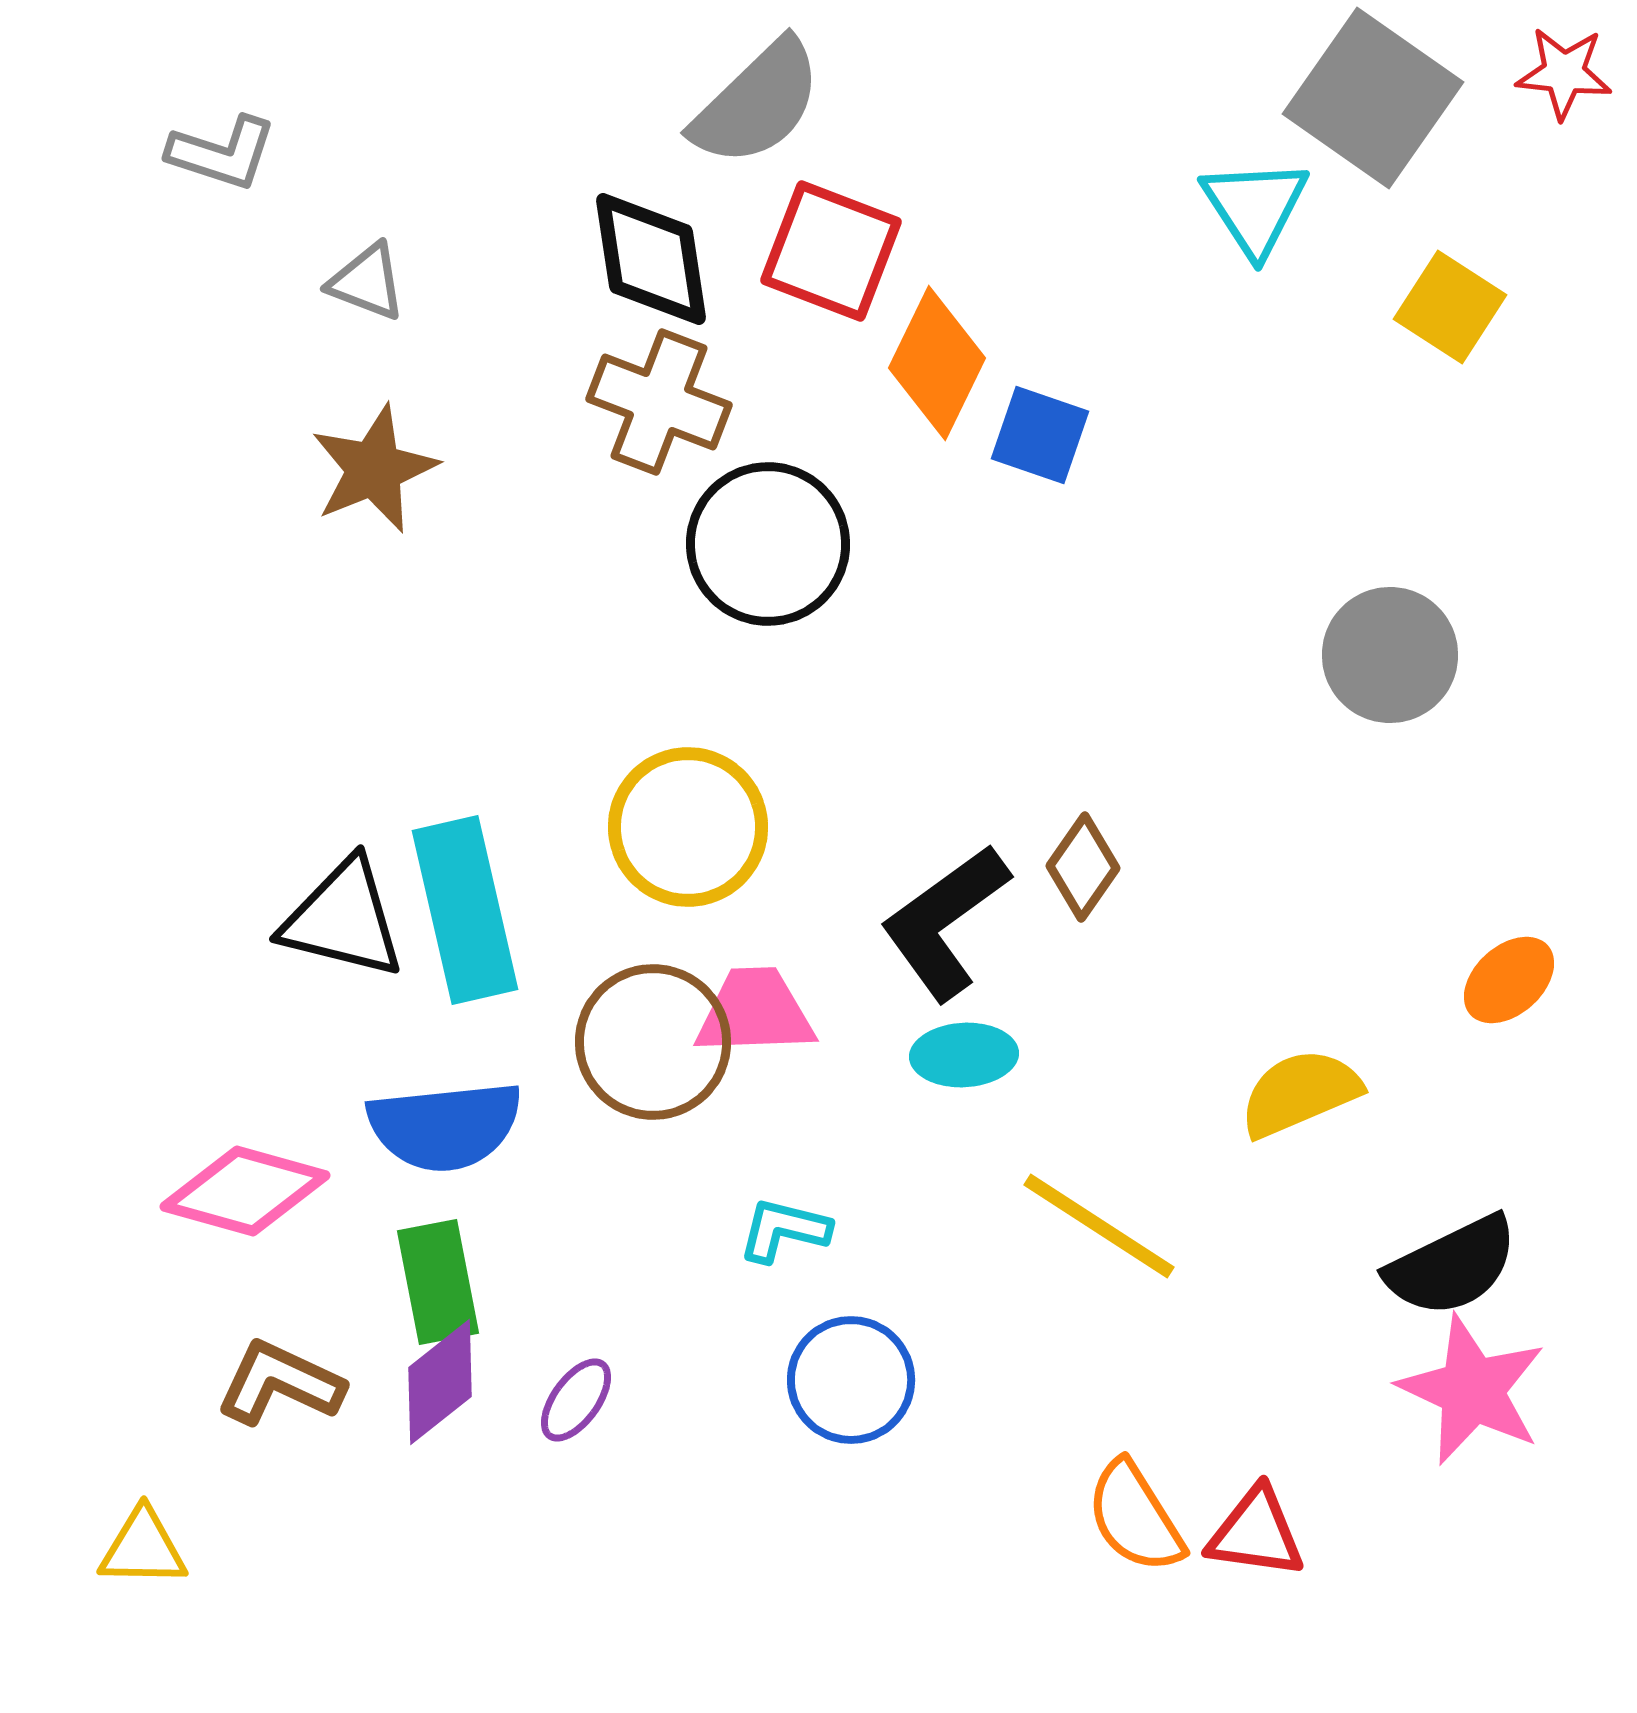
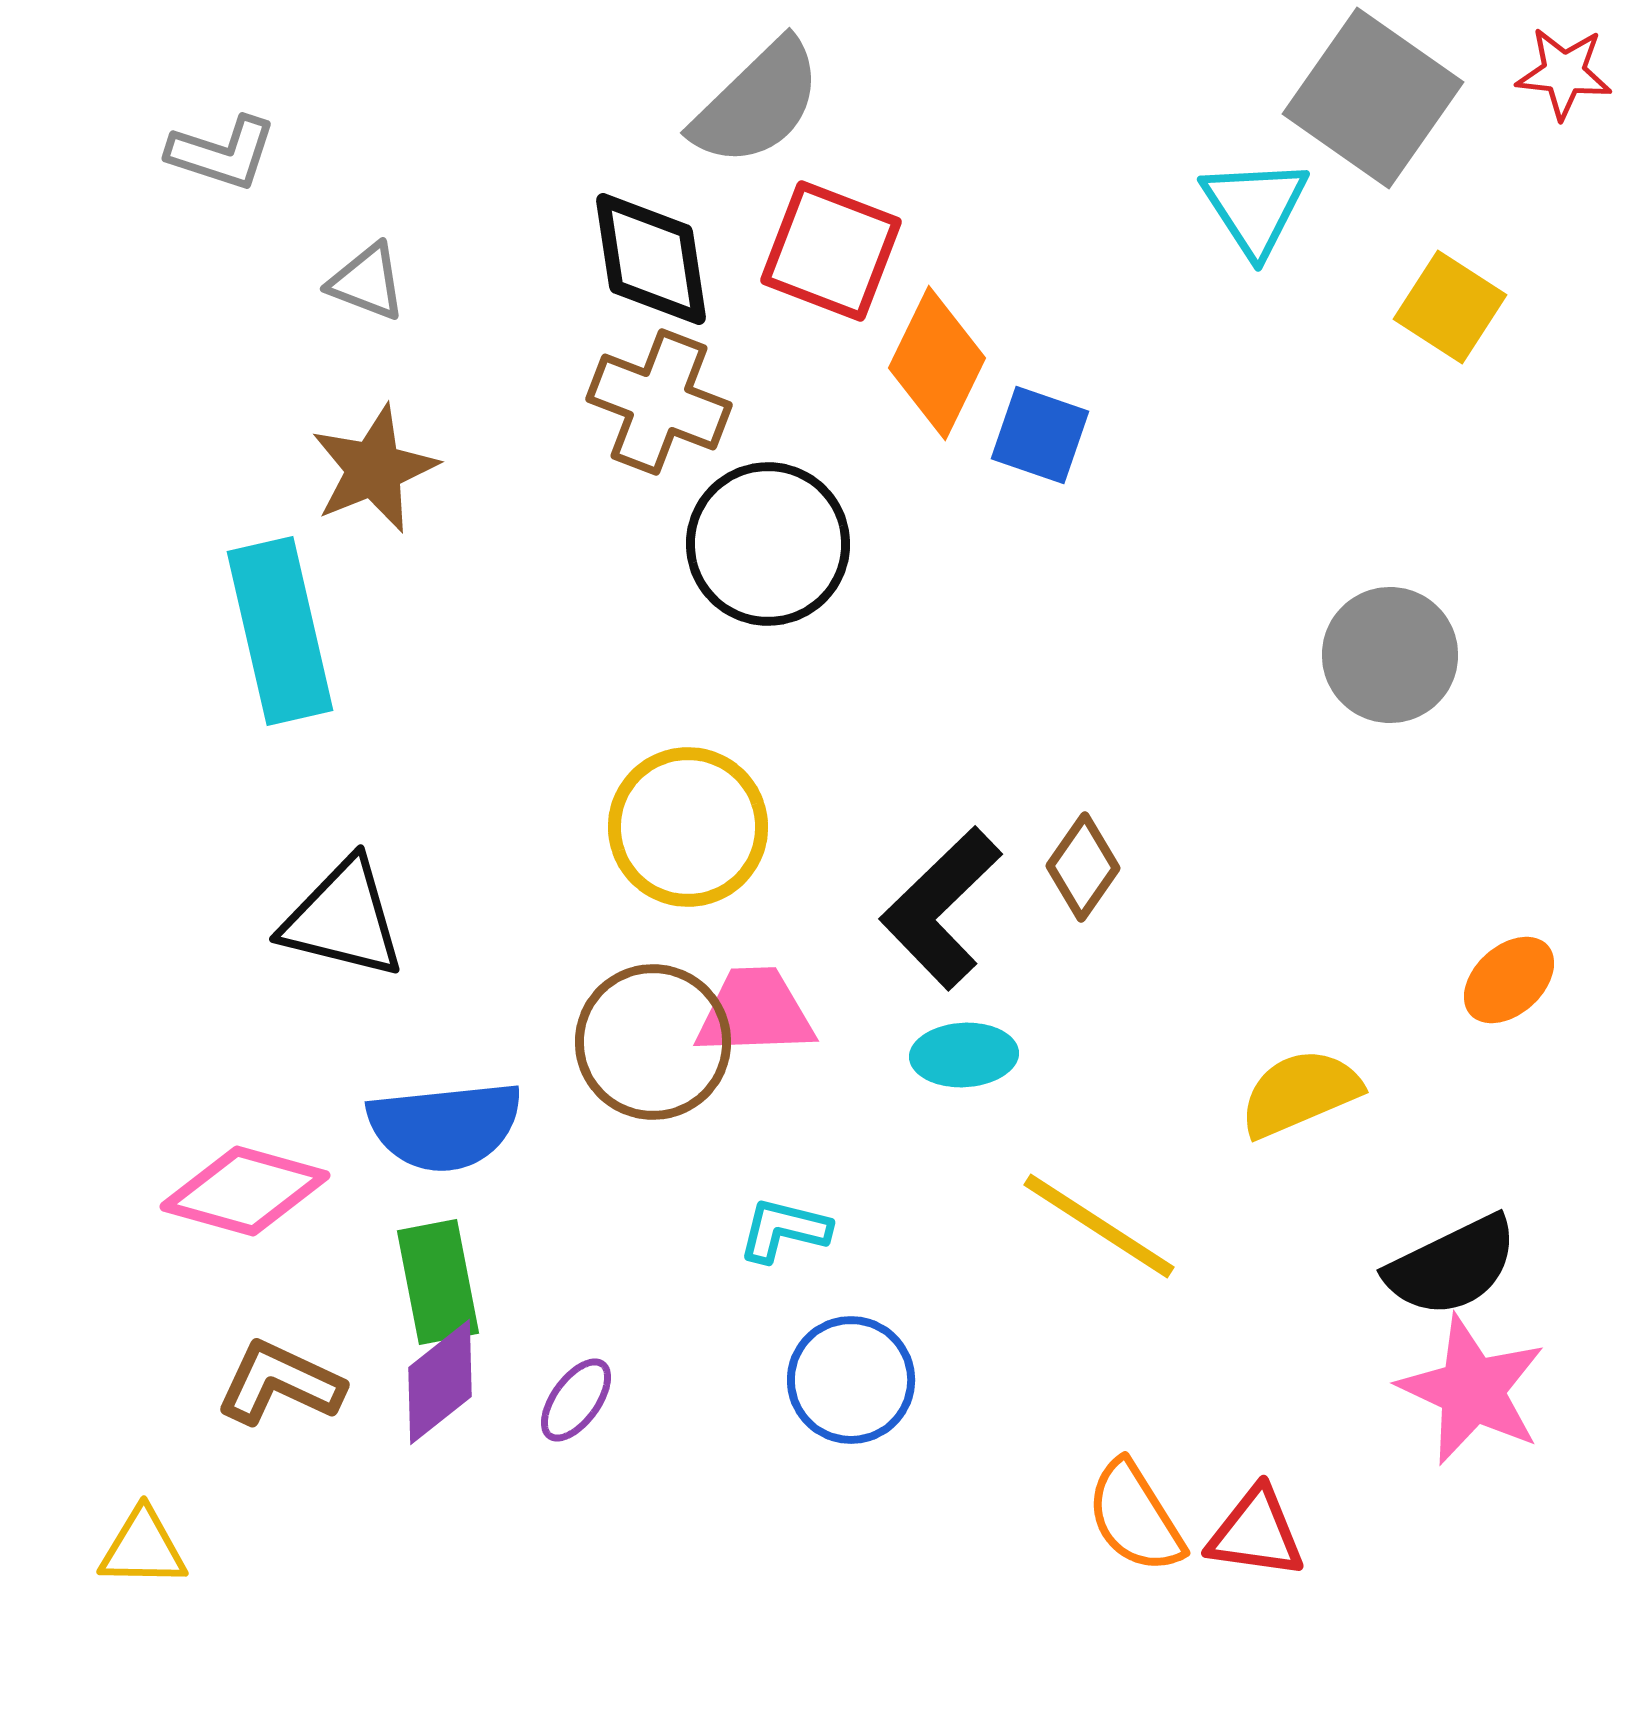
cyan rectangle: moved 185 px left, 279 px up
black L-shape: moved 4 px left, 14 px up; rotated 8 degrees counterclockwise
